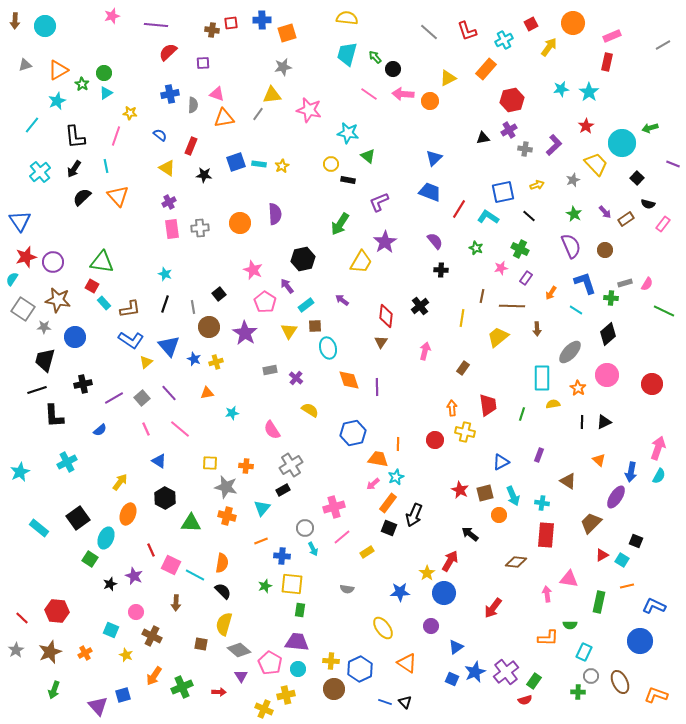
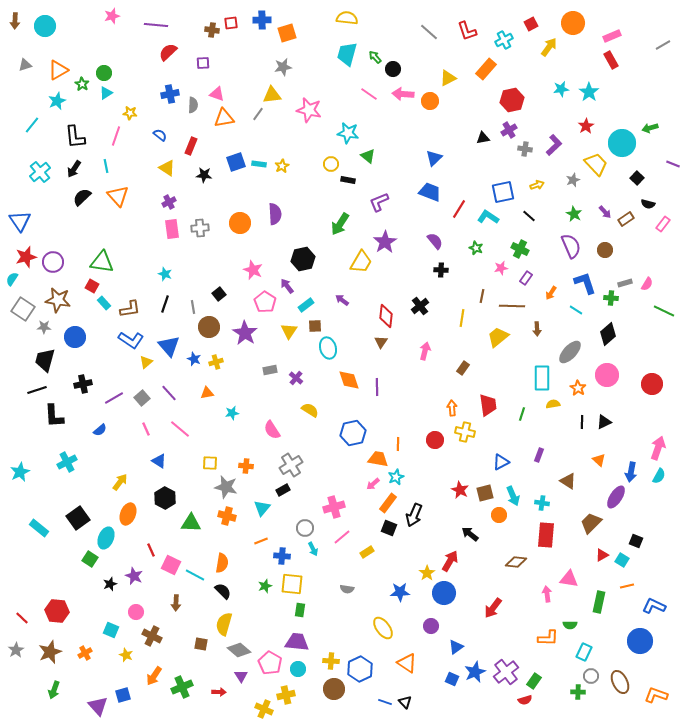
red rectangle at (607, 62): moved 4 px right, 2 px up; rotated 42 degrees counterclockwise
